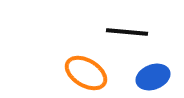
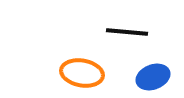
orange ellipse: moved 4 px left; rotated 21 degrees counterclockwise
